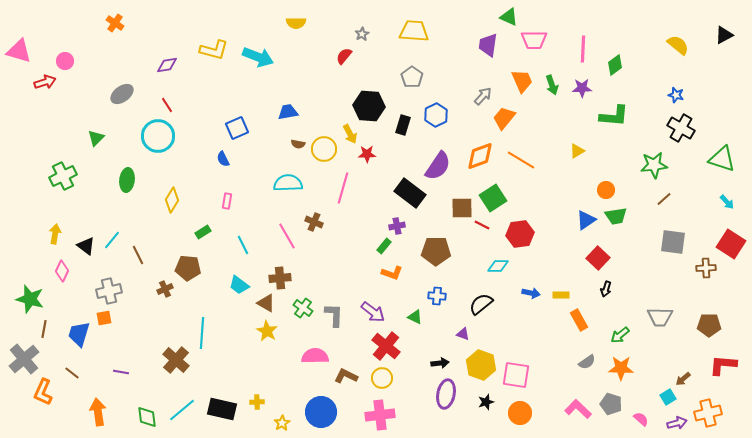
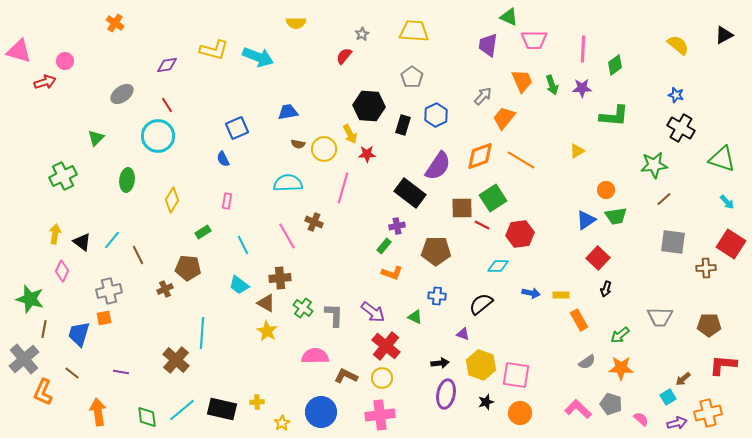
black triangle at (86, 246): moved 4 px left, 4 px up
